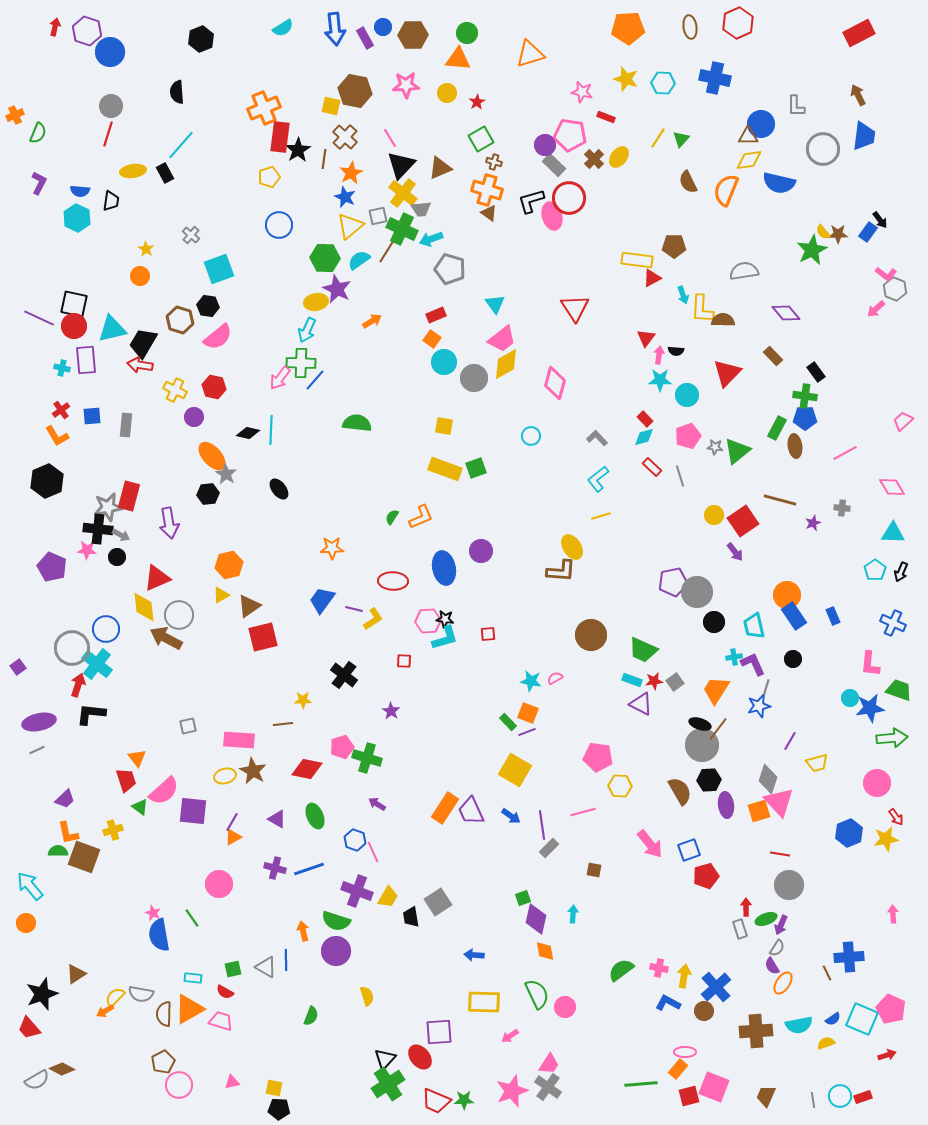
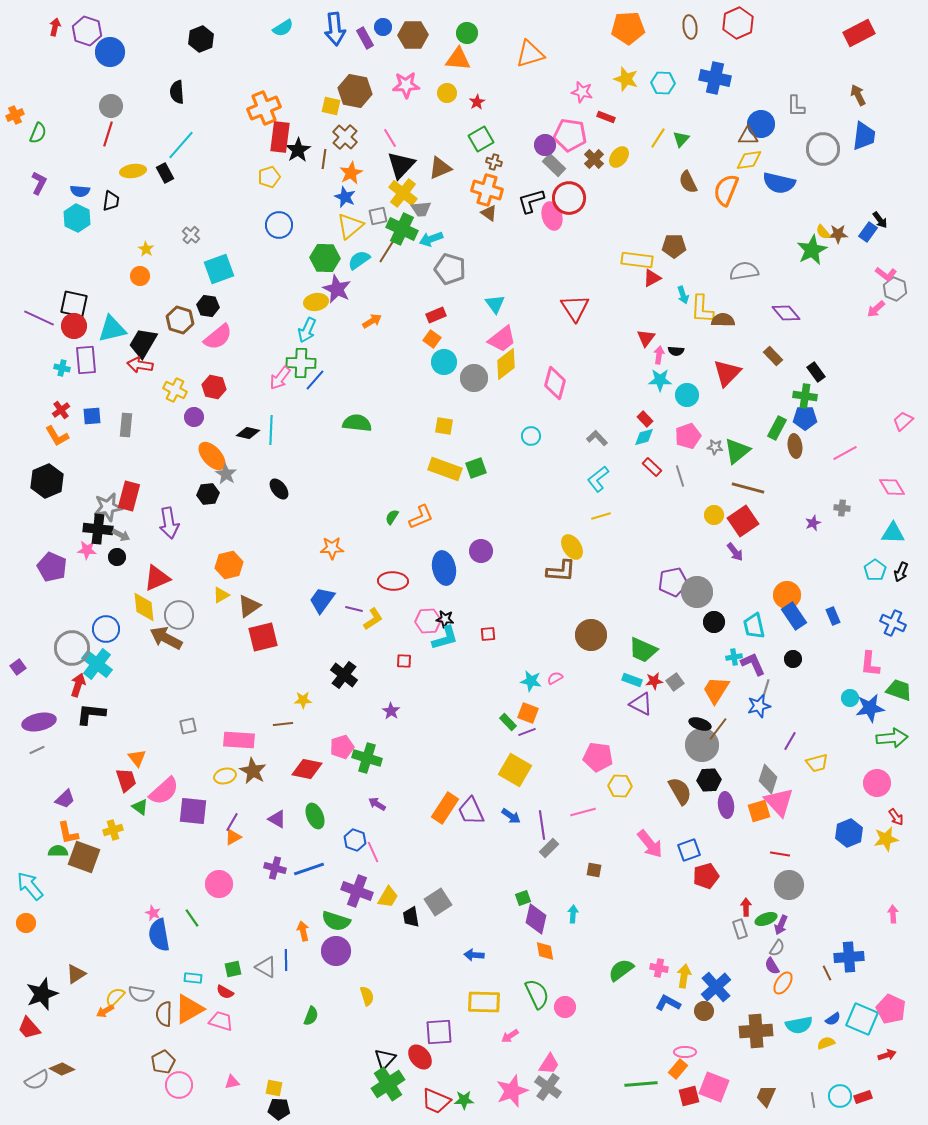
yellow diamond at (506, 364): rotated 8 degrees counterclockwise
brown line at (780, 500): moved 32 px left, 12 px up
